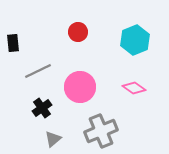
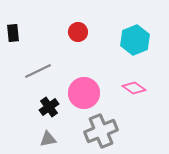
black rectangle: moved 10 px up
pink circle: moved 4 px right, 6 px down
black cross: moved 7 px right, 1 px up
gray triangle: moved 5 px left; rotated 30 degrees clockwise
